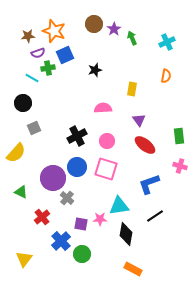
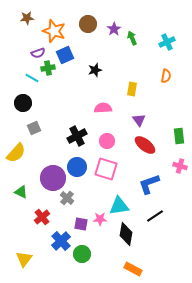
brown circle: moved 6 px left
brown star: moved 1 px left, 18 px up
